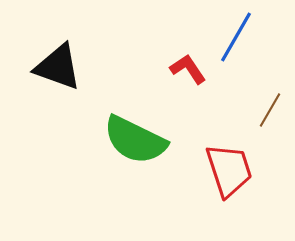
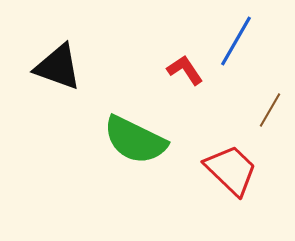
blue line: moved 4 px down
red L-shape: moved 3 px left, 1 px down
red trapezoid: moved 2 px right; rotated 28 degrees counterclockwise
